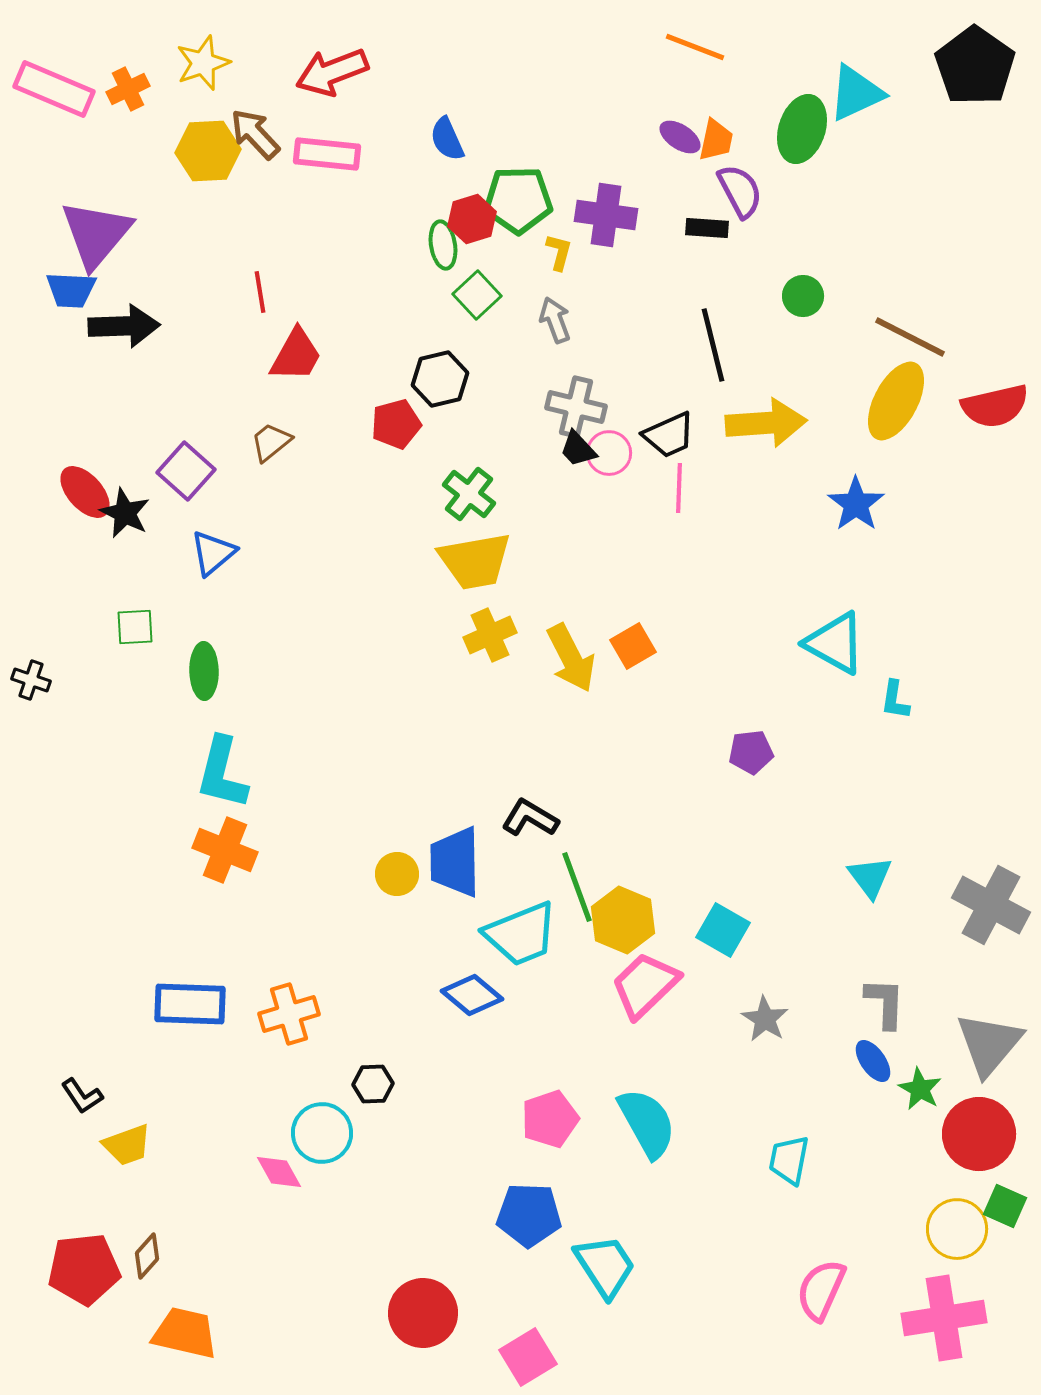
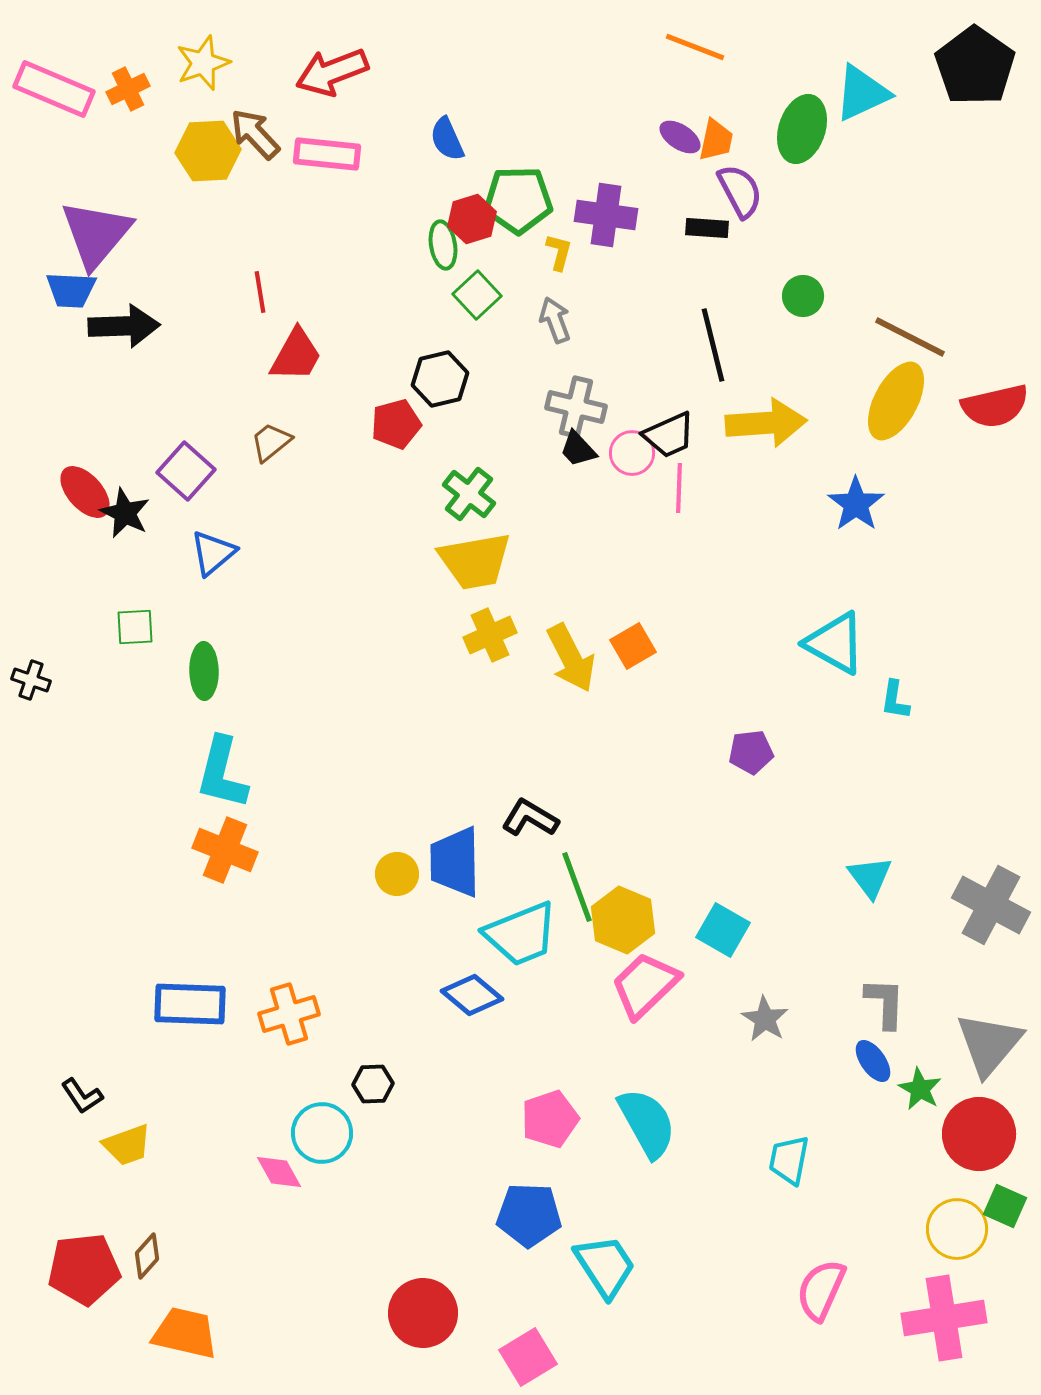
cyan triangle at (856, 93): moved 6 px right
pink circle at (609, 453): moved 23 px right
